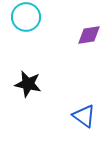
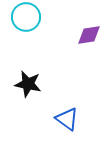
blue triangle: moved 17 px left, 3 px down
